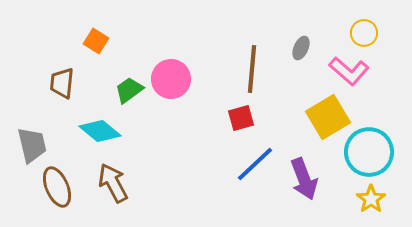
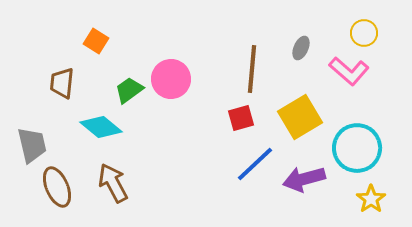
yellow square: moved 28 px left
cyan diamond: moved 1 px right, 4 px up
cyan circle: moved 12 px left, 4 px up
purple arrow: rotated 96 degrees clockwise
